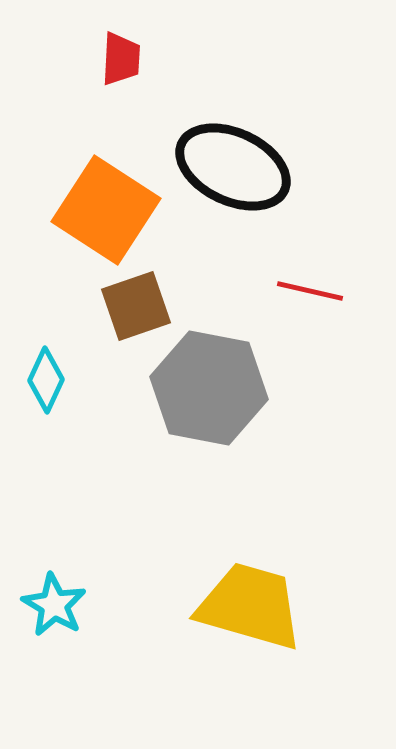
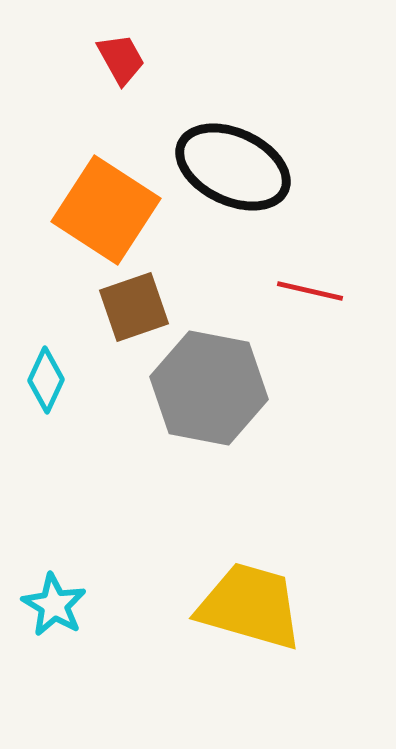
red trapezoid: rotated 32 degrees counterclockwise
brown square: moved 2 px left, 1 px down
